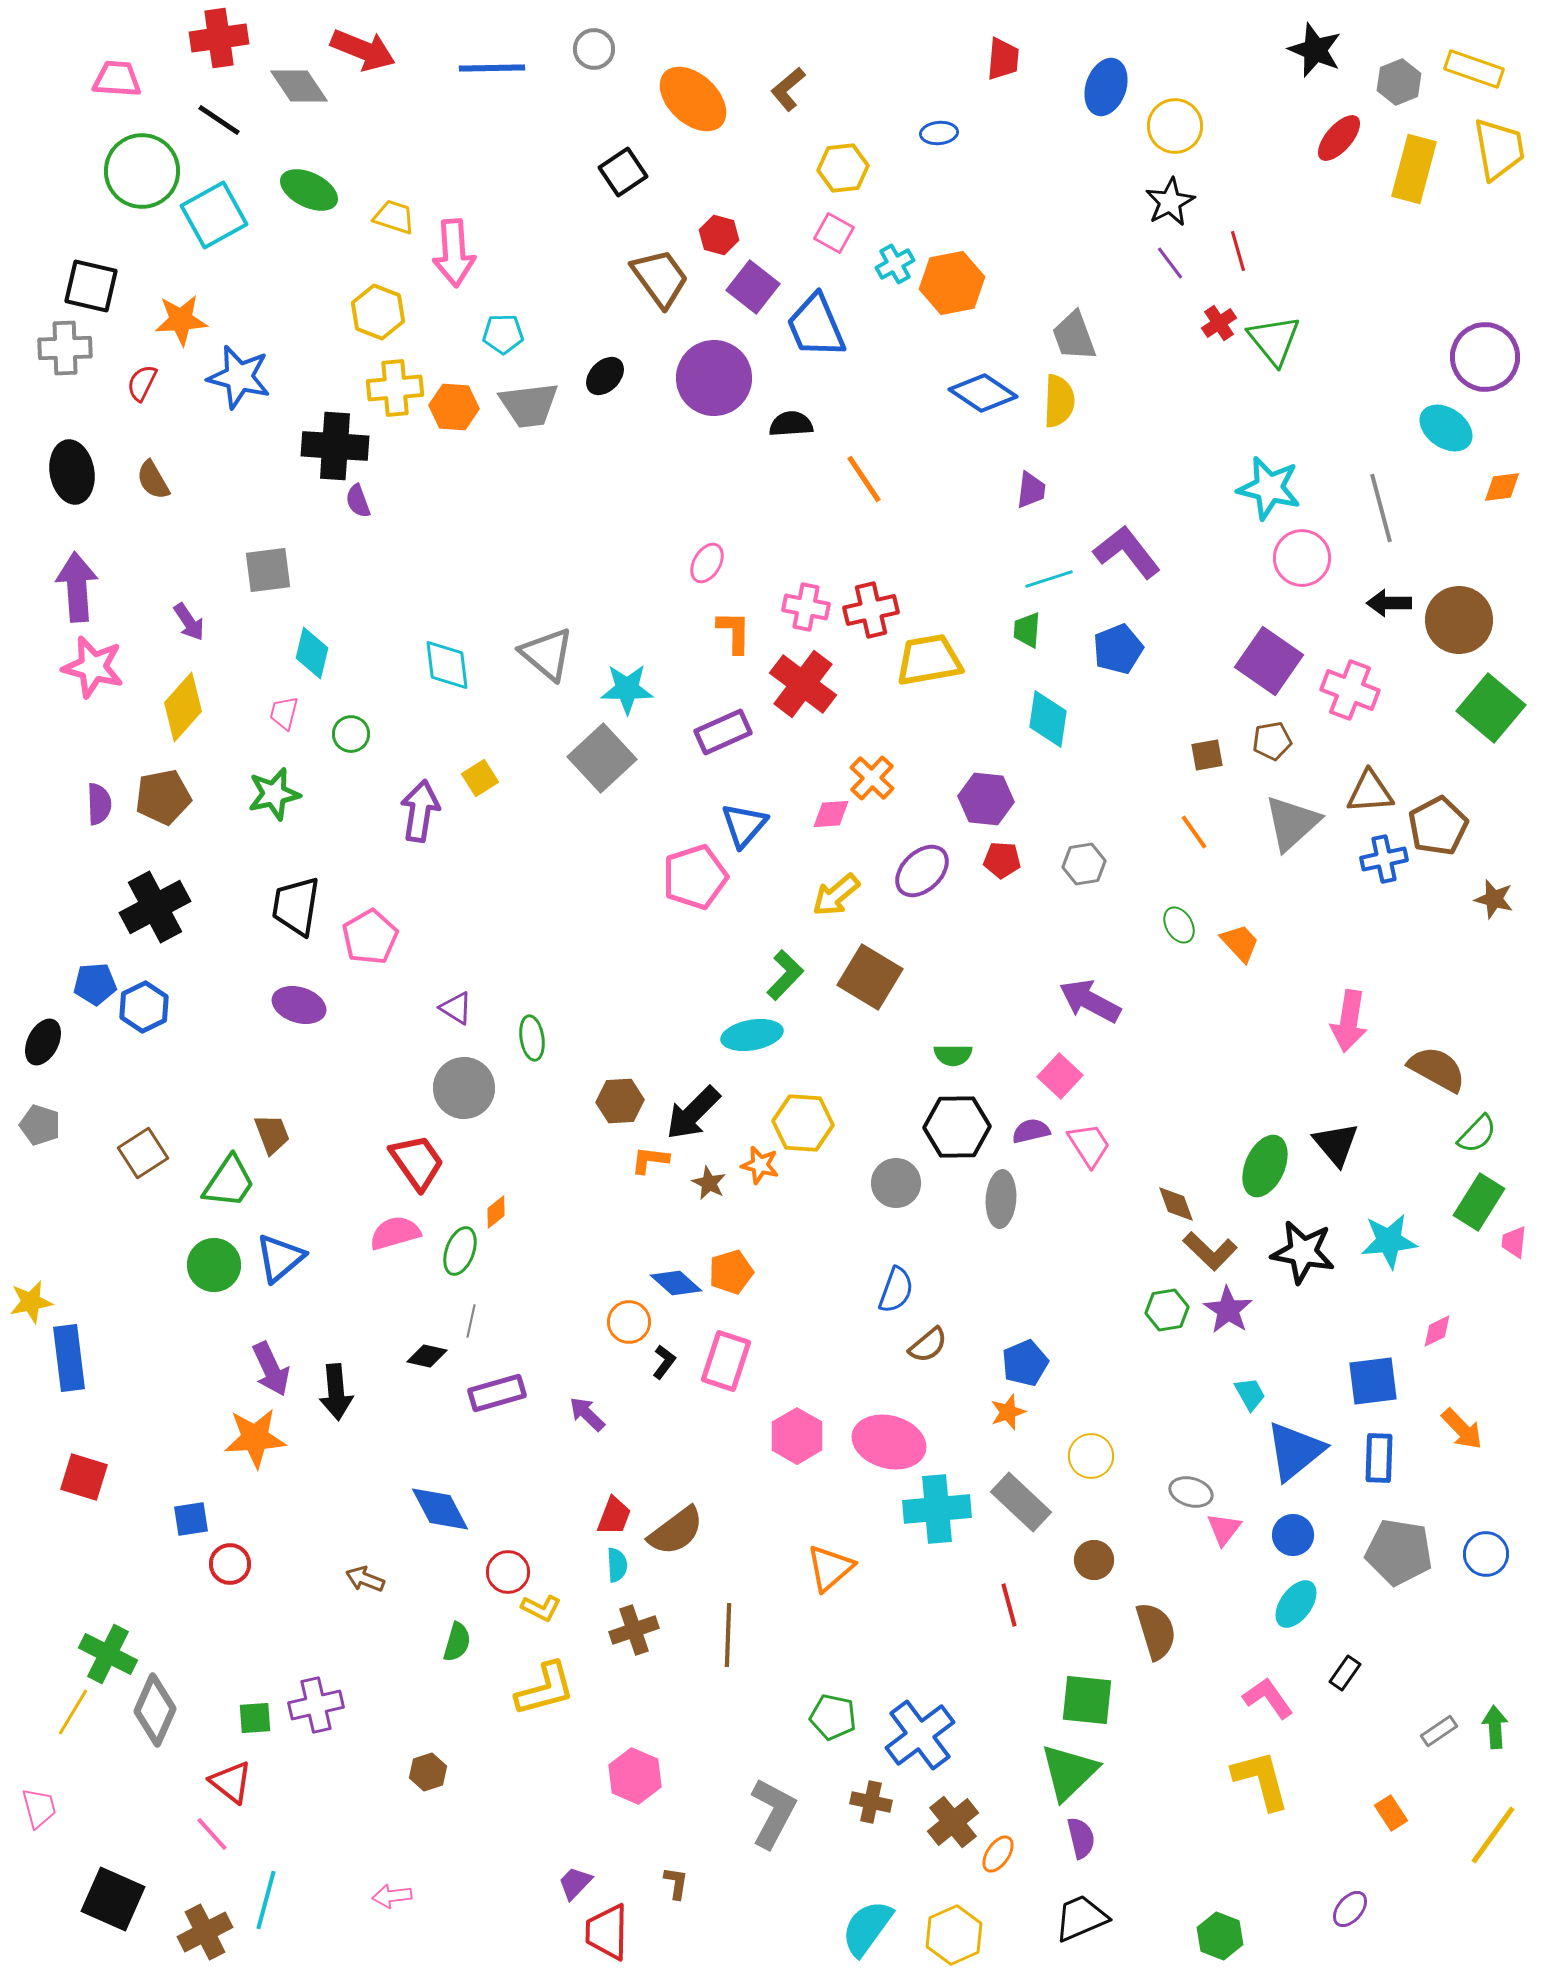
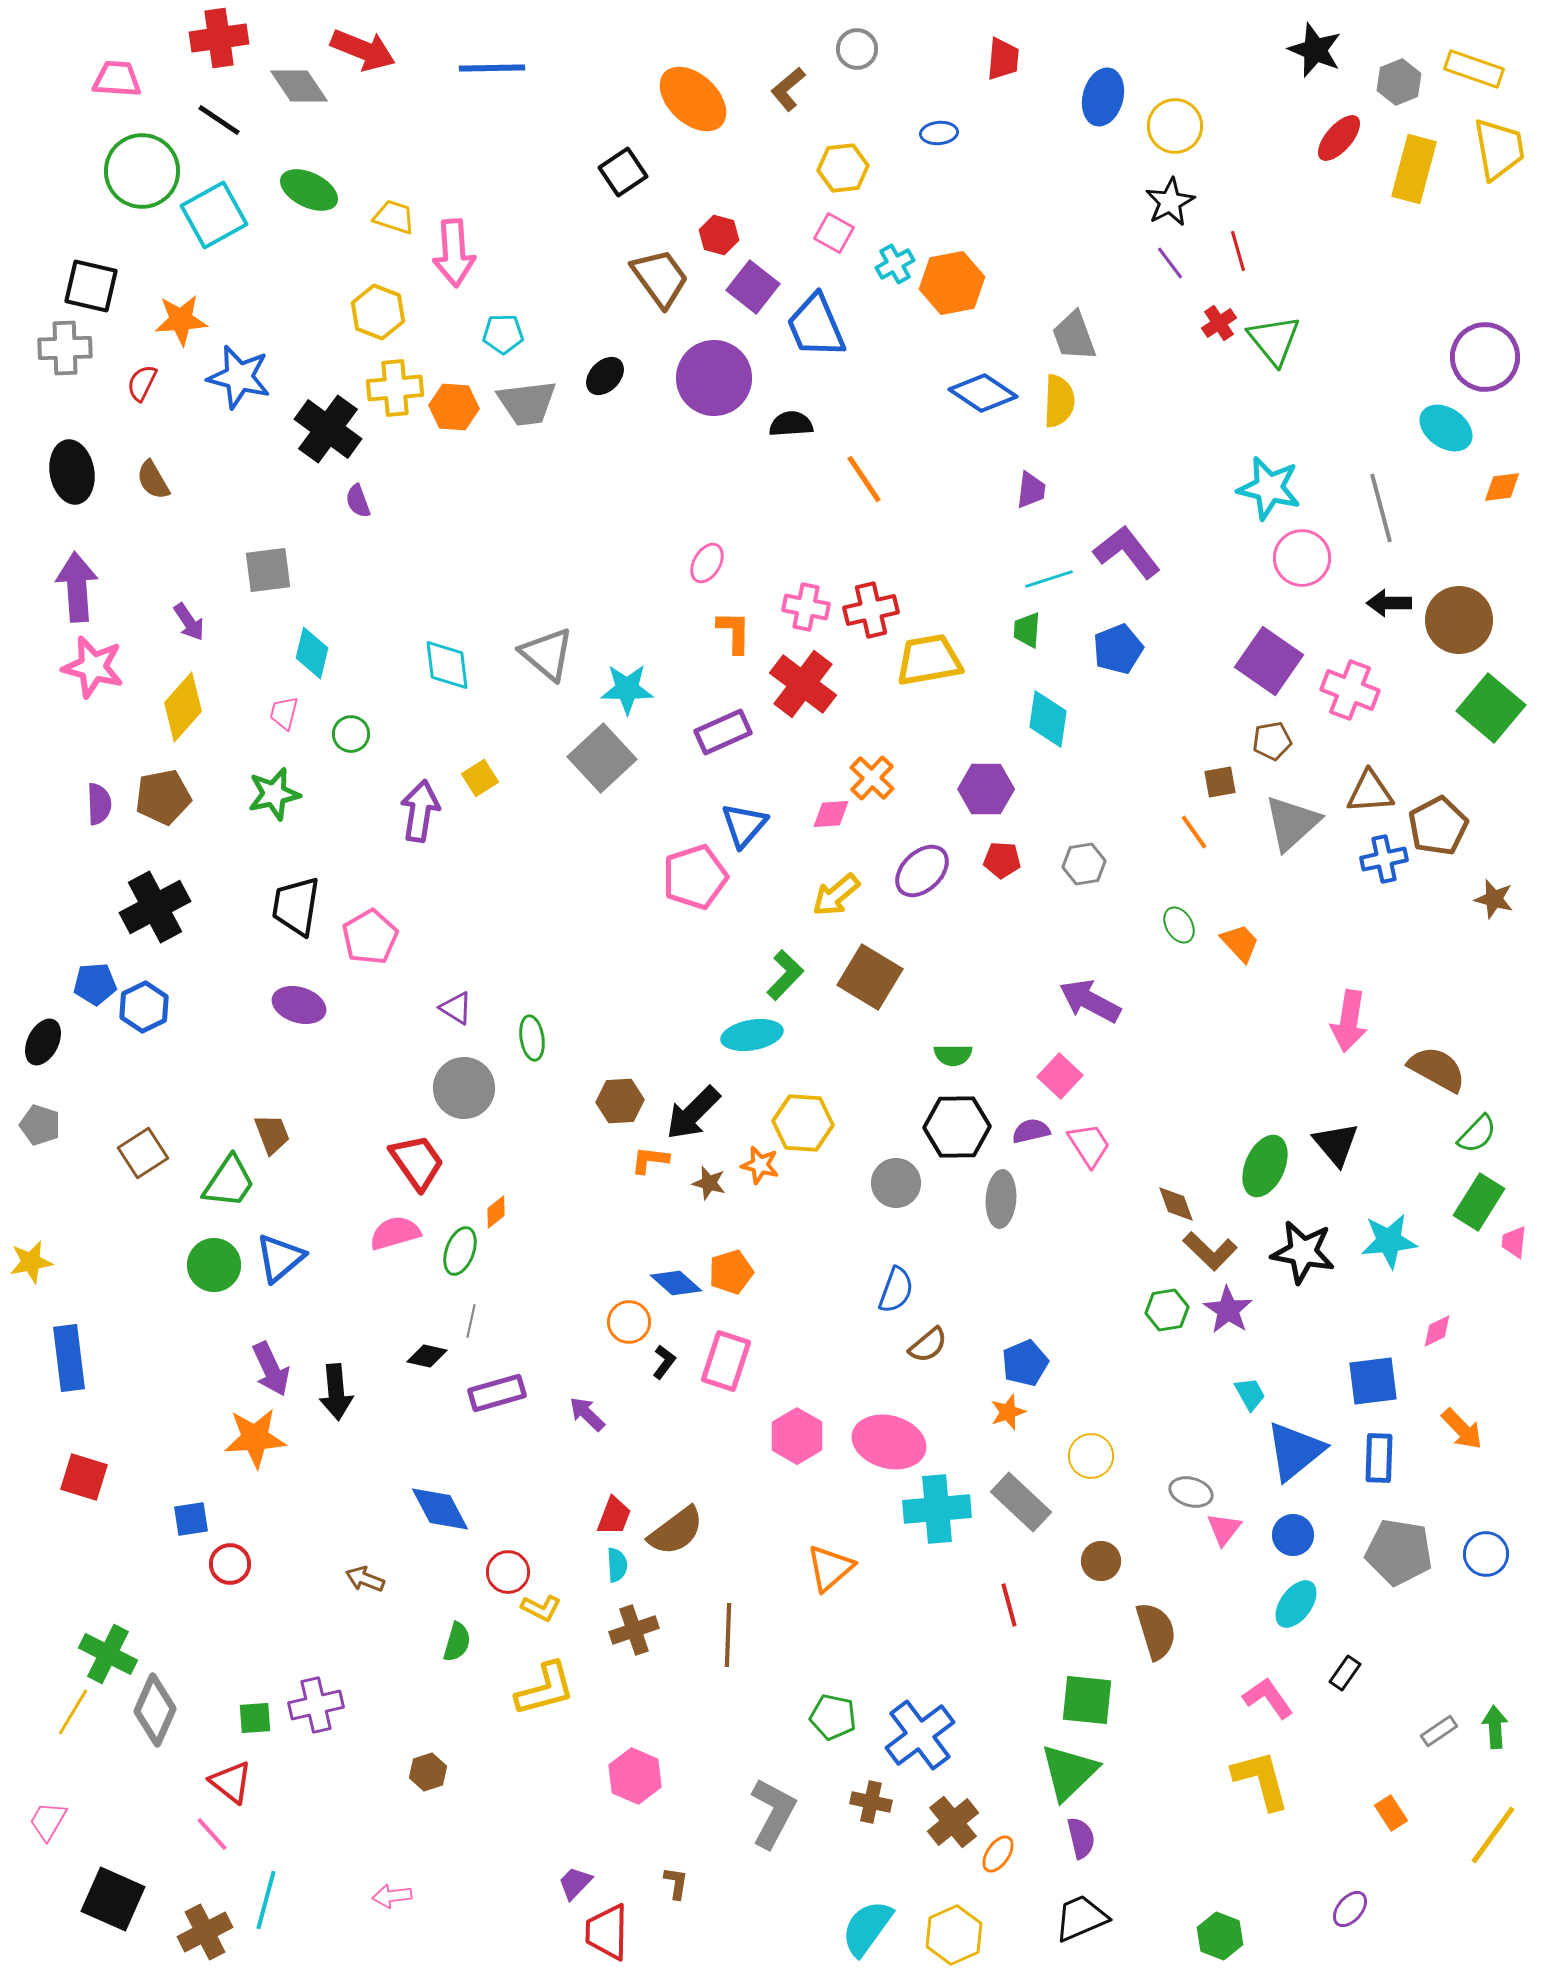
gray circle at (594, 49): moved 263 px right
blue ellipse at (1106, 87): moved 3 px left, 10 px down; rotated 4 degrees counterclockwise
gray trapezoid at (529, 405): moved 2 px left, 2 px up
black cross at (335, 446): moved 7 px left, 17 px up; rotated 32 degrees clockwise
brown square at (1207, 755): moved 13 px right, 27 px down
purple hexagon at (986, 799): moved 10 px up; rotated 6 degrees counterclockwise
brown star at (709, 1183): rotated 12 degrees counterclockwise
yellow star at (31, 1302): moved 40 px up
brown circle at (1094, 1560): moved 7 px right, 1 px down
pink trapezoid at (39, 1808): moved 9 px right, 13 px down; rotated 135 degrees counterclockwise
